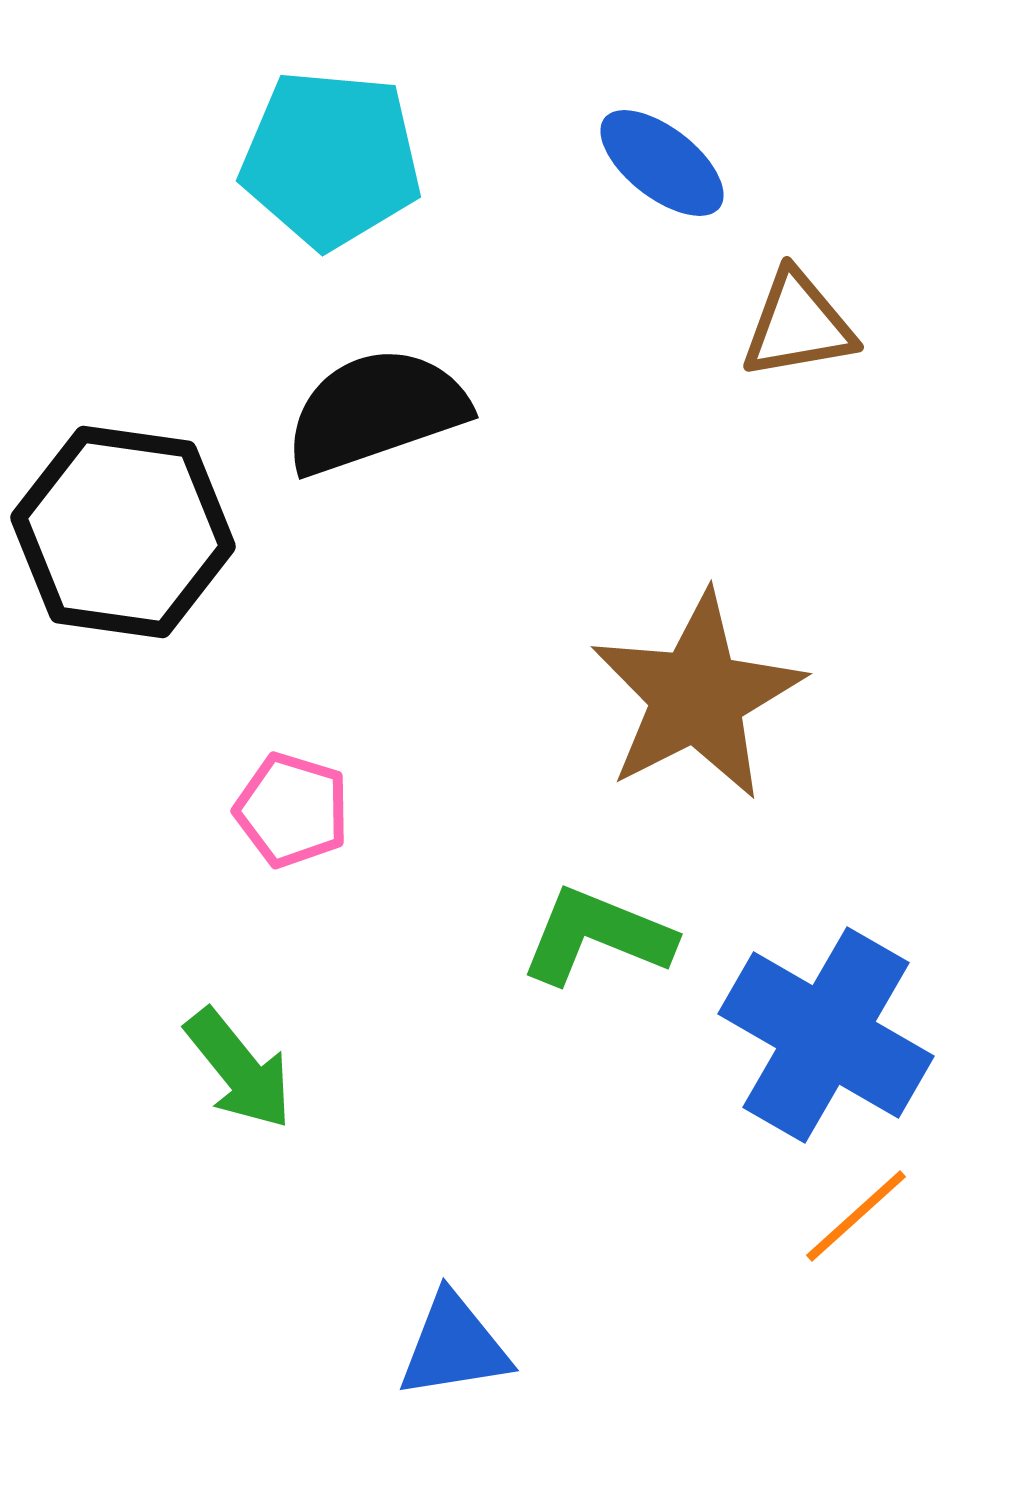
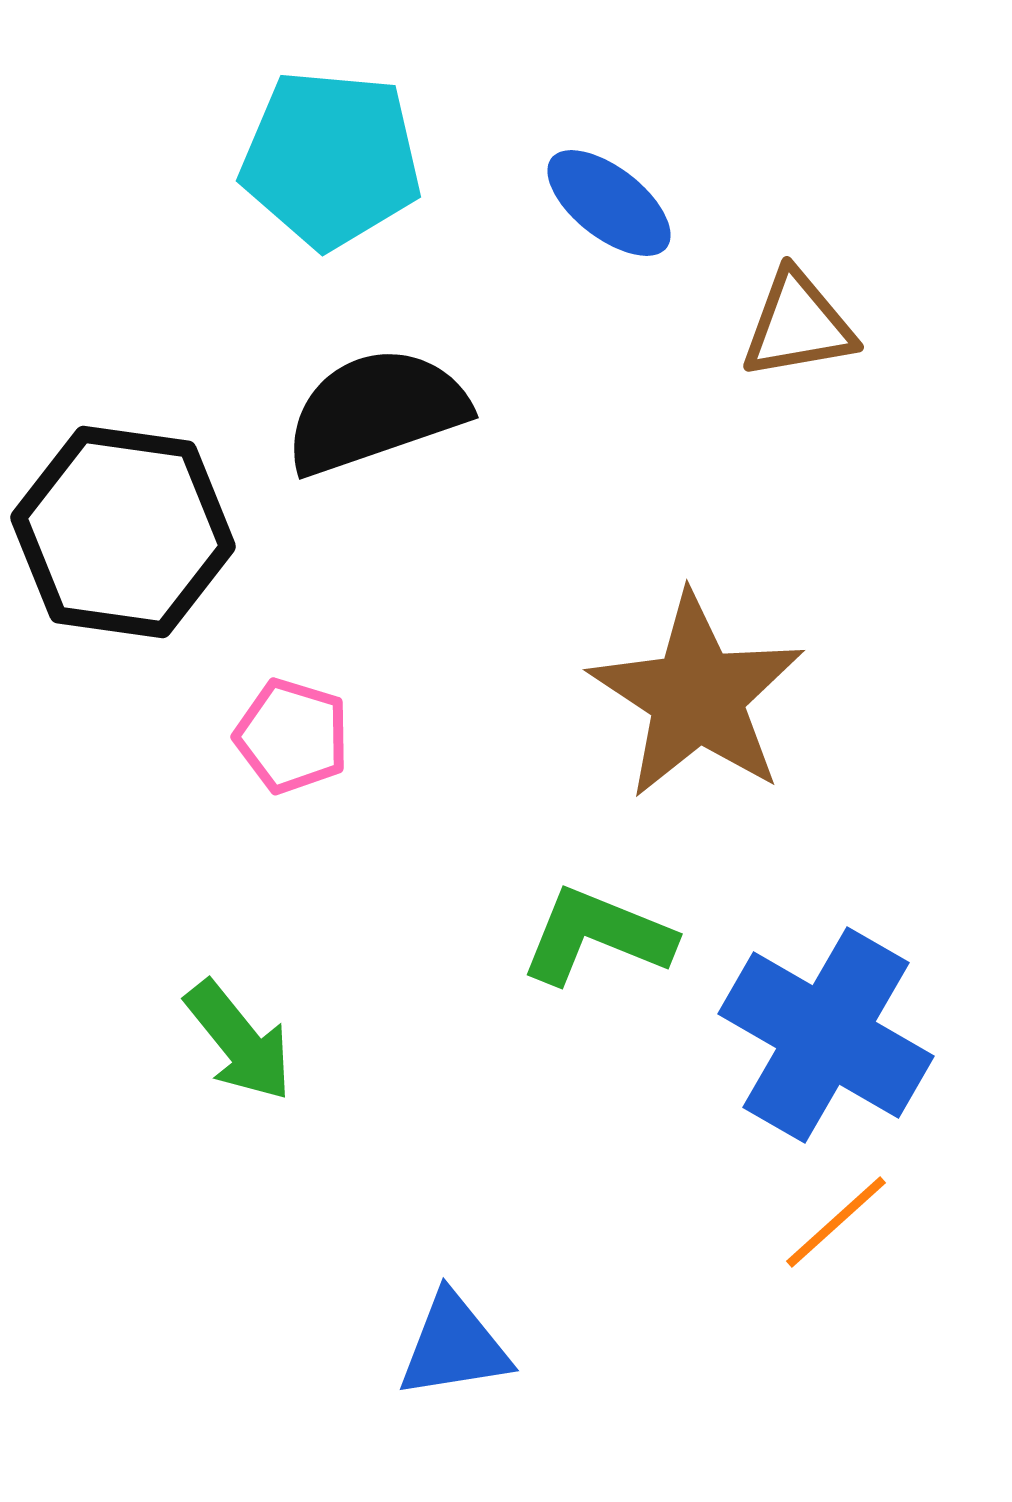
blue ellipse: moved 53 px left, 40 px down
brown star: rotated 12 degrees counterclockwise
pink pentagon: moved 74 px up
green arrow: moved 28 px up
orange line: moved 20 px left, 6 px down
